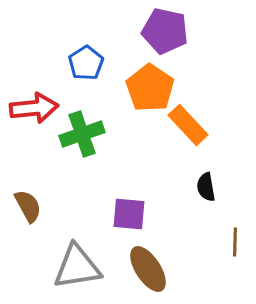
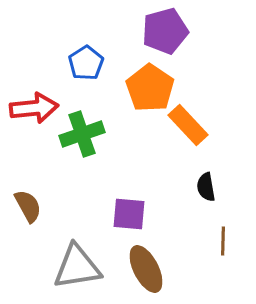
purple pentagon: rotated 27 degrees counterclockwise
brown line: moved 12 px left, 1 px up
brown ellipse: moved 2 px left; rotated 6 degrees clockwise
